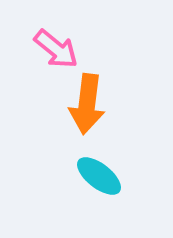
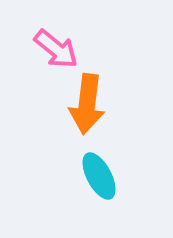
cyan ellipse: rotated 24 degrees clockwise
